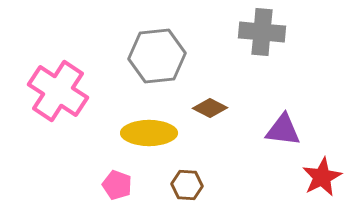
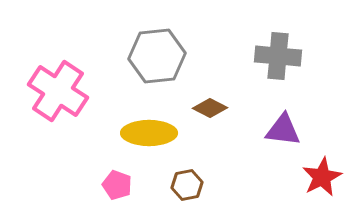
gray cross: moved 16 px right, 24 px down
brown hexagon: rotated 16 degrees counterclockwise
